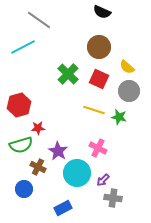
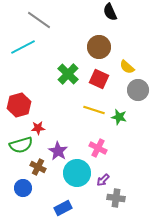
black semicircle: moved 8 px right; rotated 42 degrees clockwise
gray circle: moved 9 px right, 1 px up
blue circle: moved 1 px left, 1 px up
gray cross: moved 3 px right
